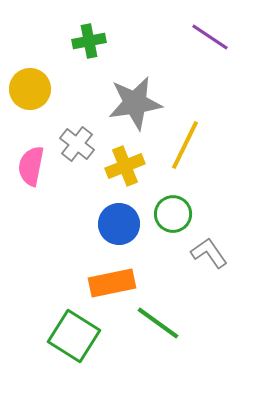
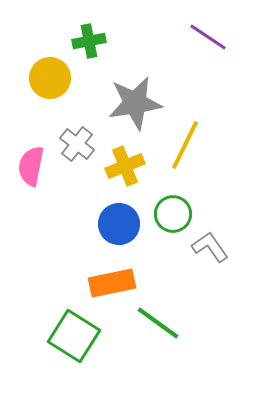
purple line: moved 2 px left
yellow circle: moved 20 px right, 11 px up
gray L-shape: moved 1 px right, 6 px up
